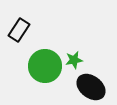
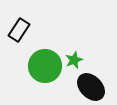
green star: rotated 12 degrees counterclockwise
black ellipse: rotated 8 degrees clockwise
